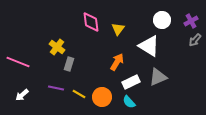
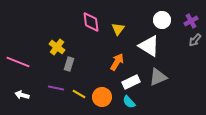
white arrow: rotated 56 degrees clockwise
